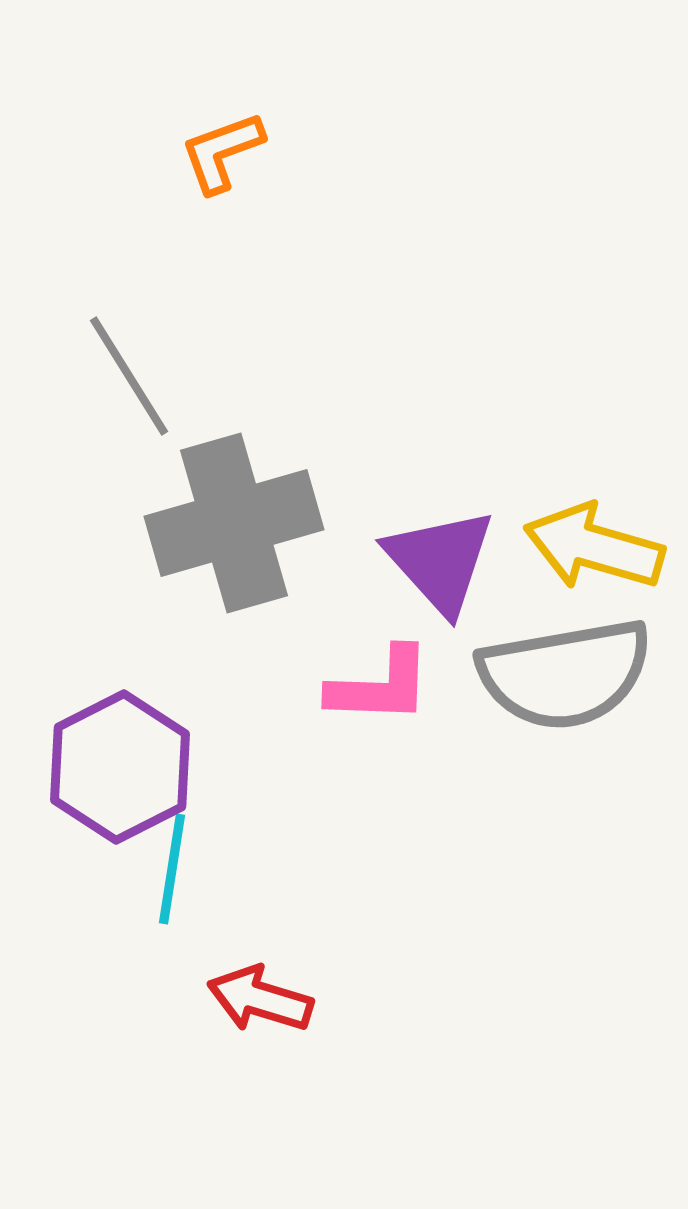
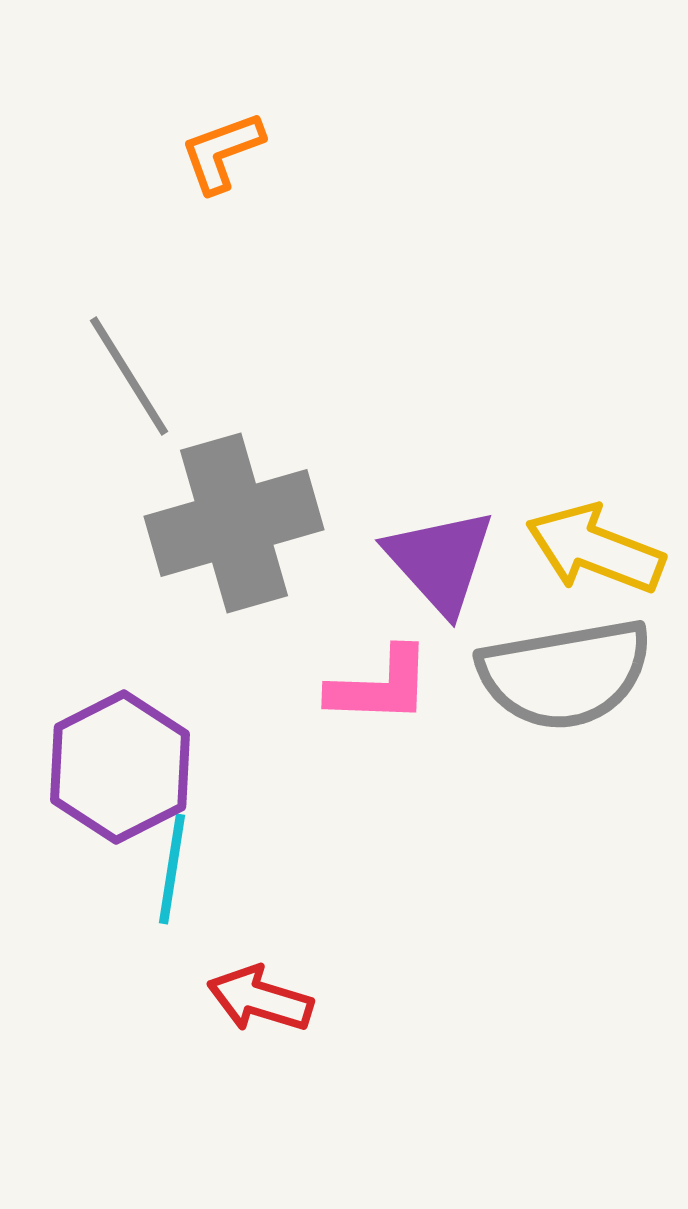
yellow arrow: moved 1 px right, 2 px down; rotated 5 degrees clockwise
